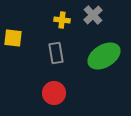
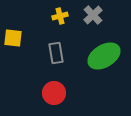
yellow cross: moved 2 px left, 4 px up; rotated 21 degrees counterclockwise
